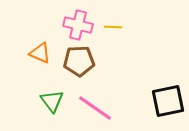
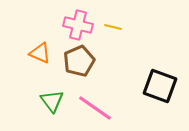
yellow line: rotated 12 degrees clockwise
brown pentagon: rotated 20 degrees counterclockwise
black square: moved 8 px left, 15 px up; rotated 32 degrees clockwise
